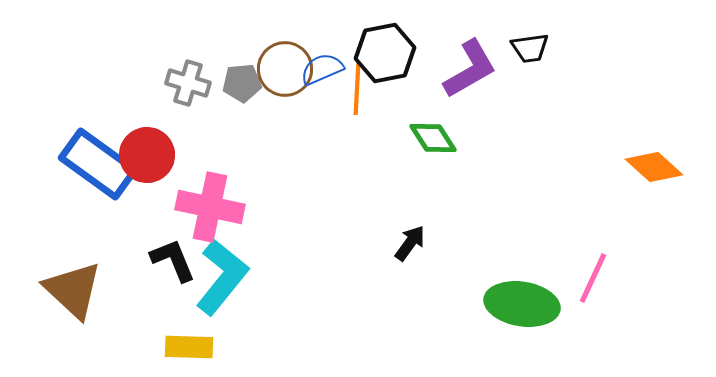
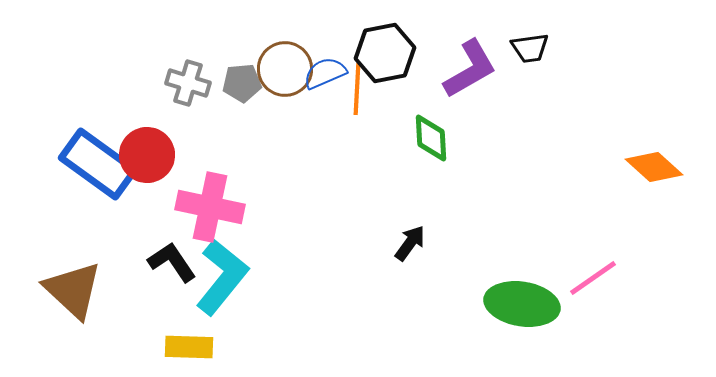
blue semicircle: moved 3 px right, 4 px down
green diamond: moved 2 px left; rotated 30 degrees clockwise
black L-shape: moved 1 px left, 2 px down; rotated 12 degrees counterclockwise
pink line: rotated 30 degrees clockwise
